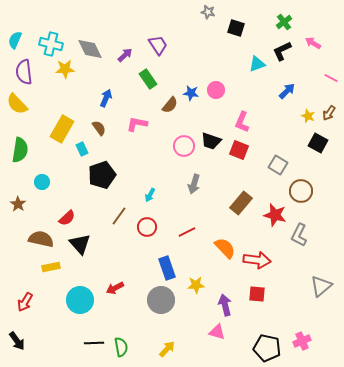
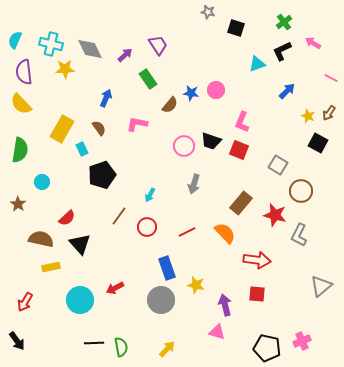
yellow semicircle at (17, 104): moved 4 px right
orange semicircle at (225, 248): moved 15 px up
yellow star at (196, 285): rotated 18 degrees clockwise
